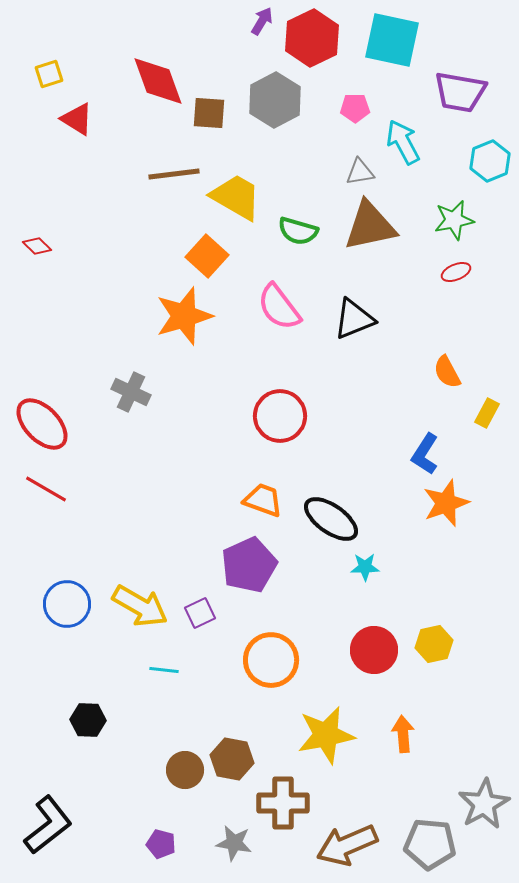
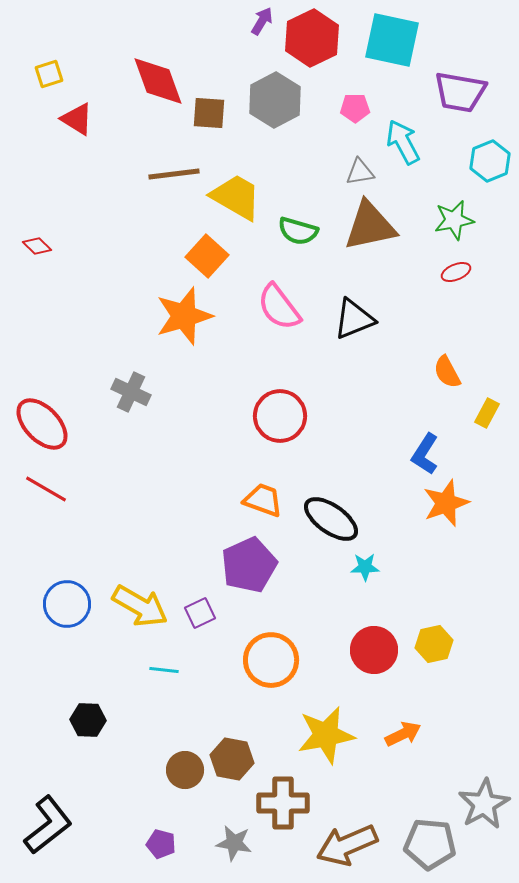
orange arrow at (403, 734): rotated 69 degrees clockwise
